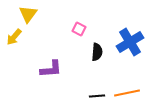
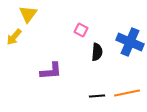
pink square: moved 2 px right, 1 px down
blue cross: rotated 36 degrees counterclockwise
purple L-shape: moved 2 px down
